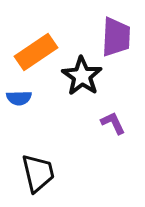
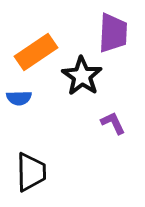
purple trapezoid: moved 3 px left, 4 px up
black trapezoid: moved 7 px left, 1 px up; rotated 12 degrees clockwise
